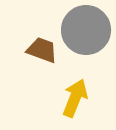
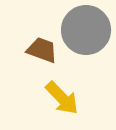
yellow arrow: moved 13 px left; rotated 114 degrees clockwise
